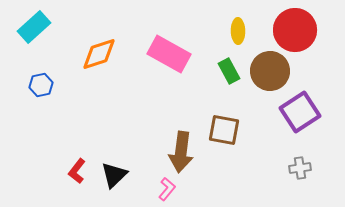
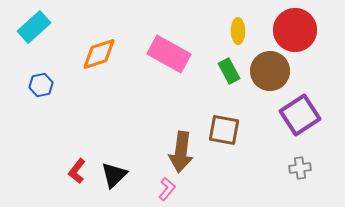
purple square: moved 3 px down
